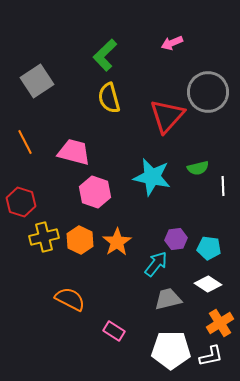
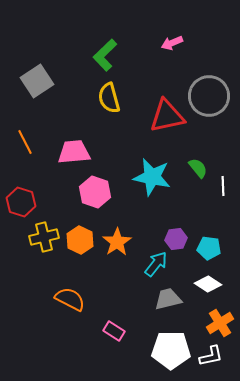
gray circle: moved 1 px right, 4 px down
red triangle: rotated 36 degrees clockwise
pink trapezoid: rotated 20 degrees counterclockwise
green semicircle: rotated 115 degrees counterclockwise
